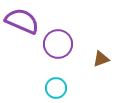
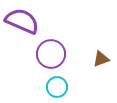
purple circle: moved 7 px left, 10 px down
cyan circle: moved 1 px right, 1 px up
